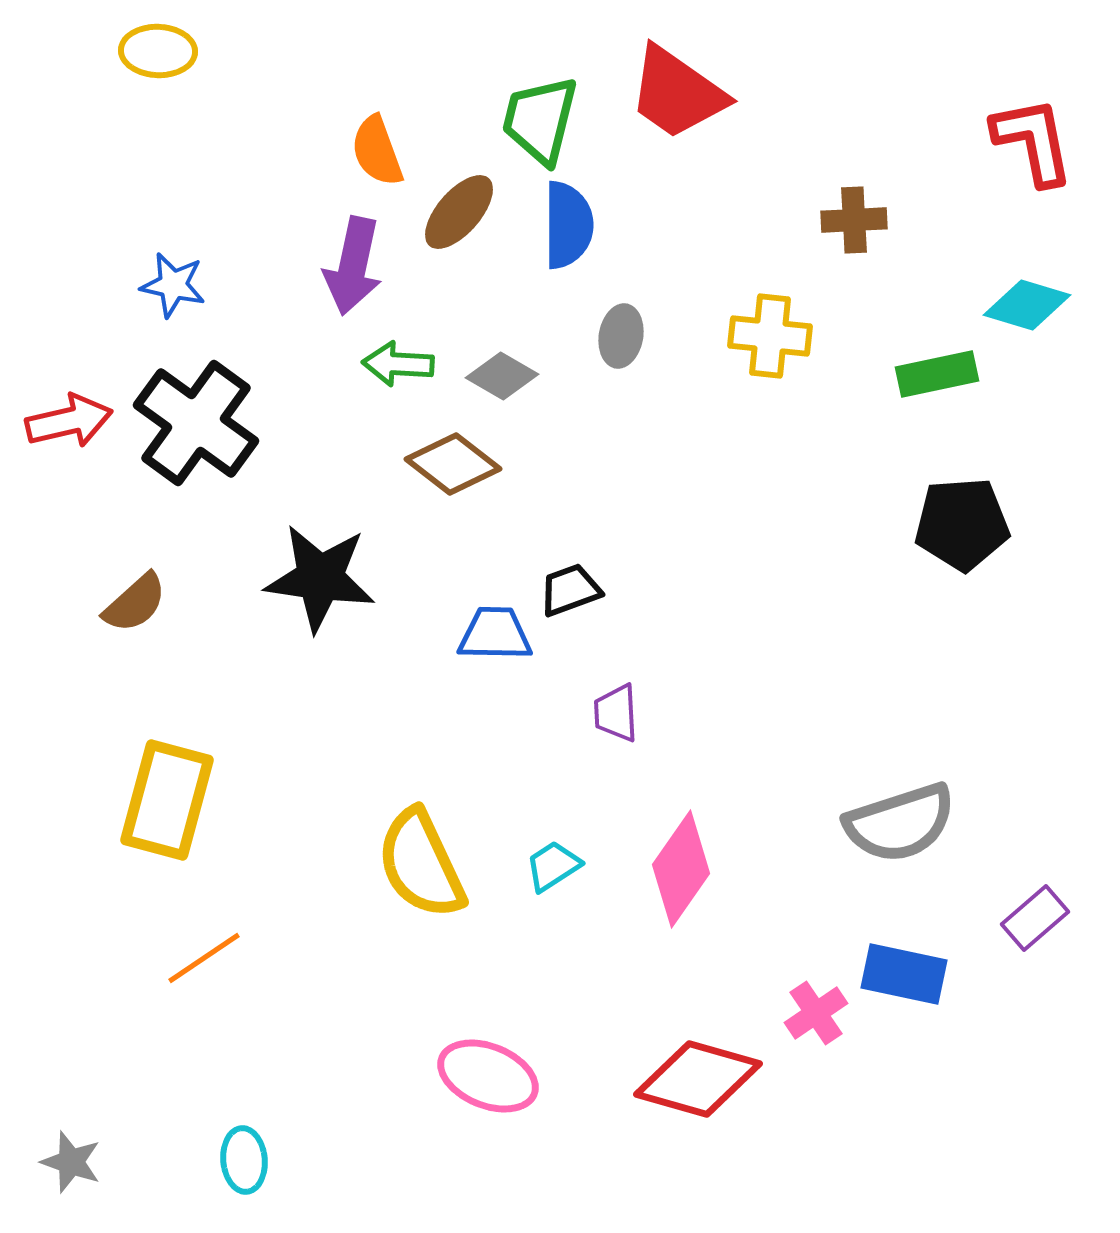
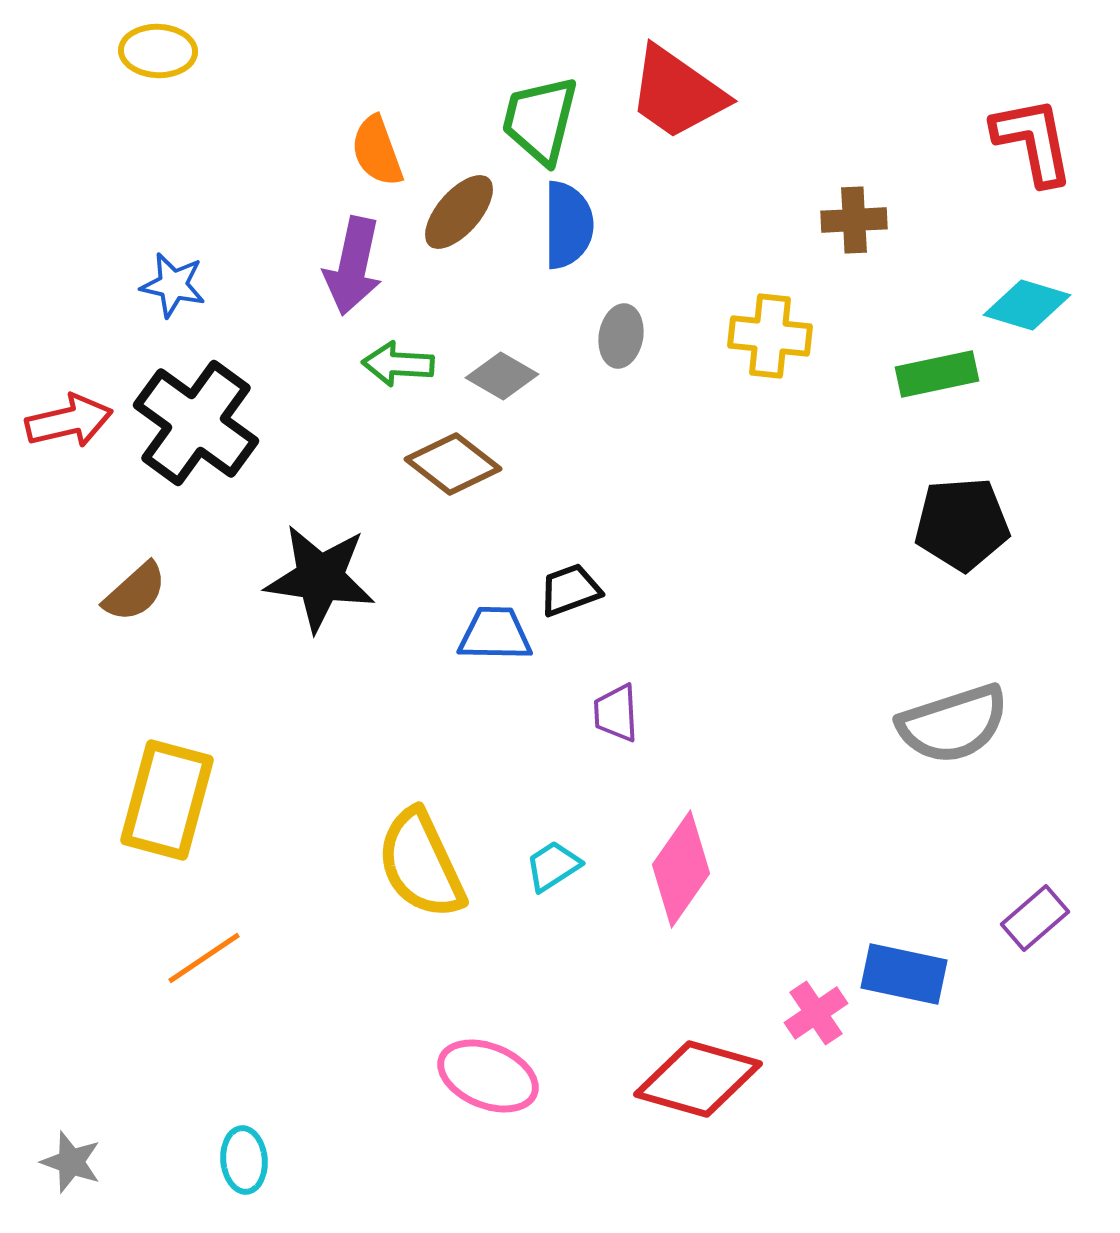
brown semicircle: moved 11 px up
gray semicircle: moved 53 px right, 99 px up
